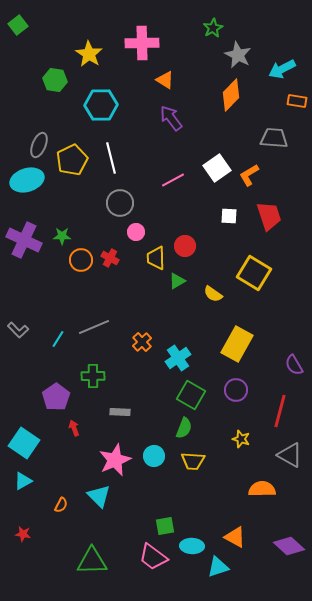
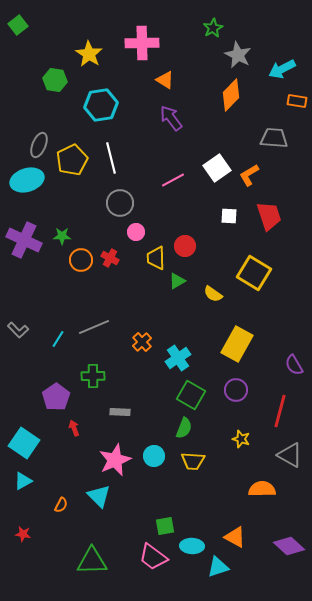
cyan hexagon at (101, 105): rotated 8 degrees counterclockwise
